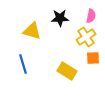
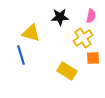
black star: moved 1 px up
yellow triangle: moved 1 px left, 2 px down
yellow cross: moved 3 px left, 1 px down
blue line: moved 2 px left, 9 px up
